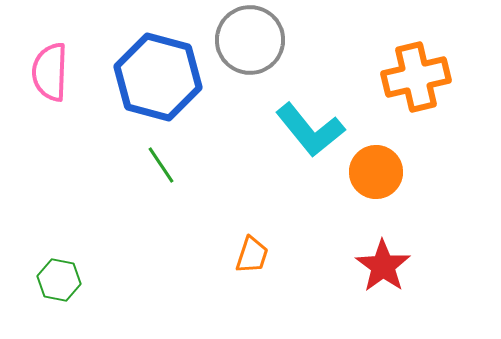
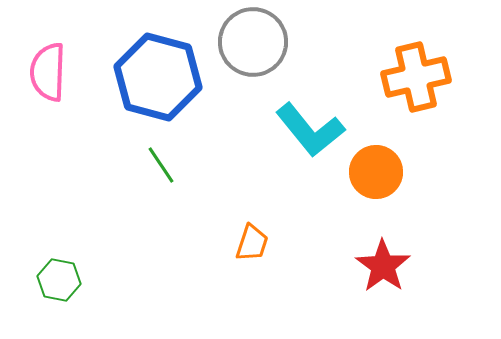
gray circle: moved 3 px right, 2 px down
pink semicircle: moved 2 px left
orange trapezoid: moved 12 px up
